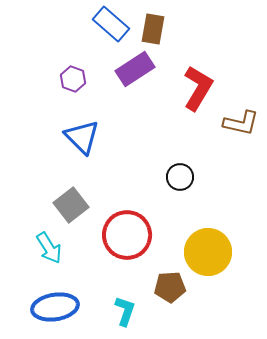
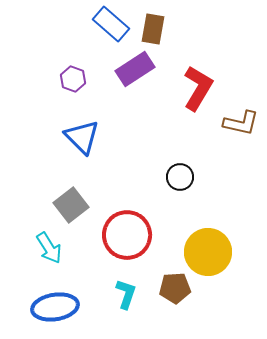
brown pentagon: moved 5 px right, 1 px down
cyan L-shape: moved 1 px right, 17 px up
